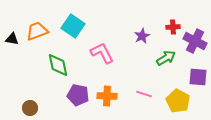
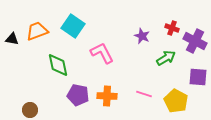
red cross: moved 1 px left, 1 px down; rotated 24 degrees clockwise
purple star: rotated 21 degrees counterclockwise
yellow pentagon: moved 2 px left
brown circle: moved 2 px down
